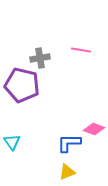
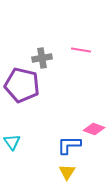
gray cross: moved 2 px right
blue L-shape: moved 2 px down
yellow triangle: rotated 36 degrees counterclockwise
